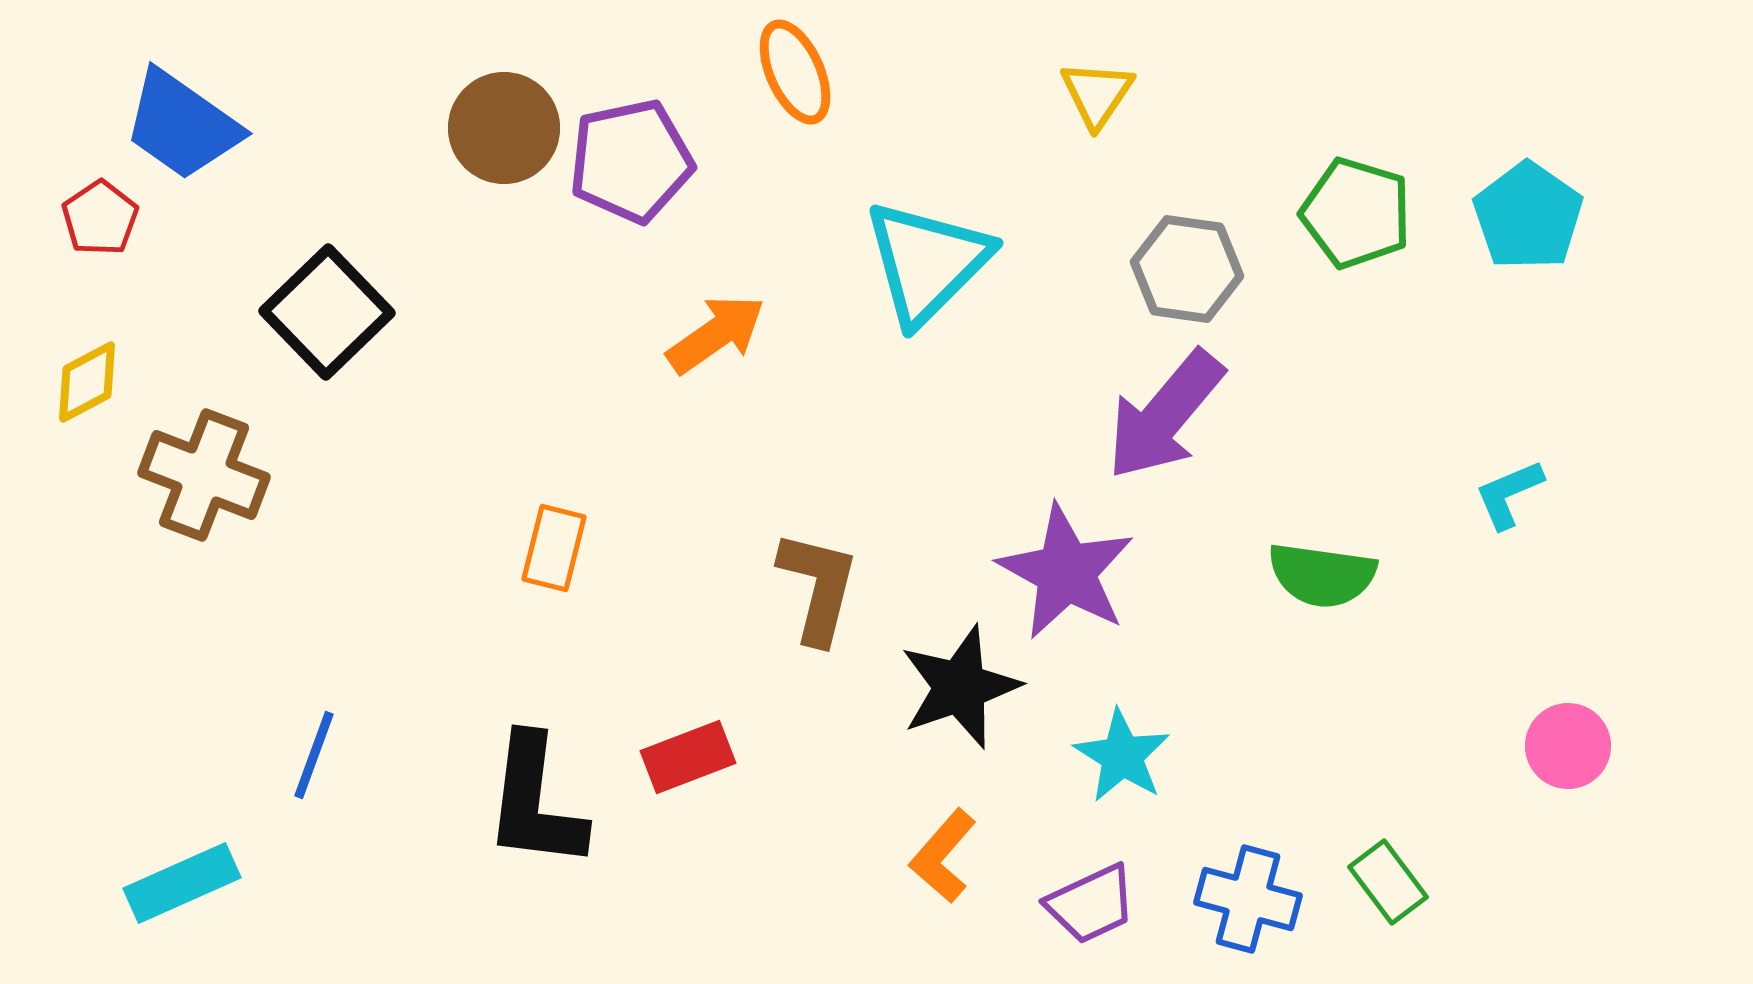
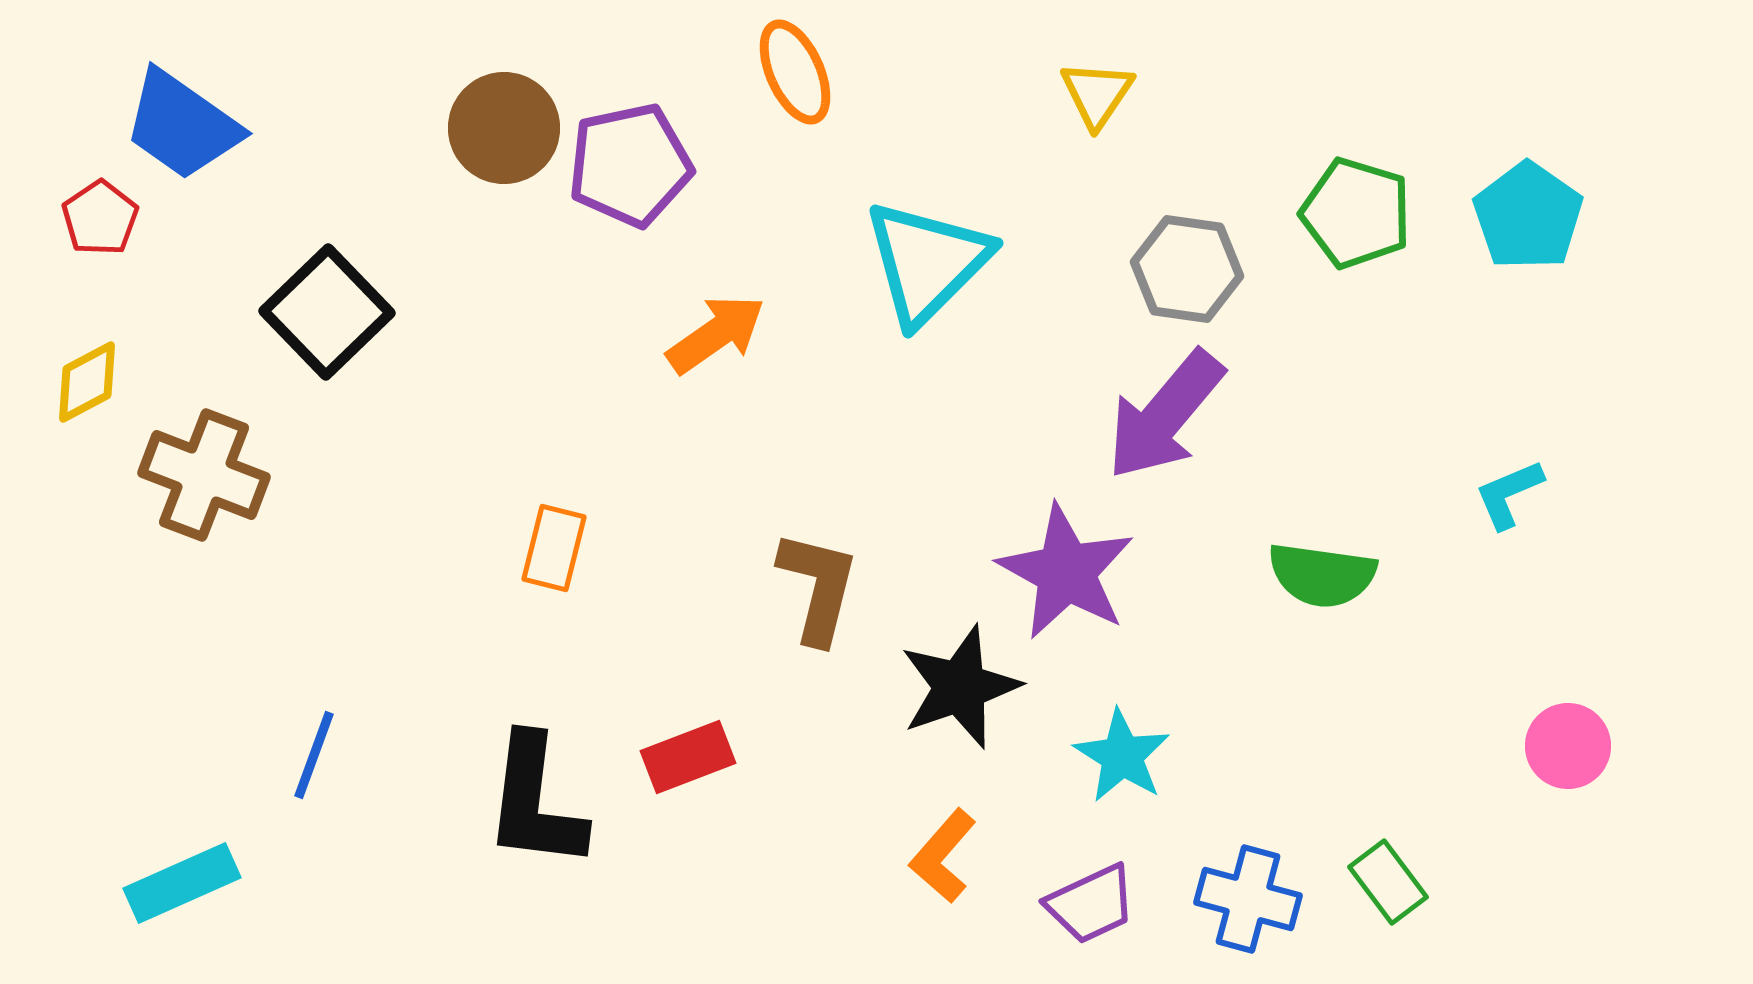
purple pentagon: moved 1 px left, 4 px down
